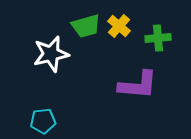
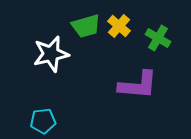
green cross: rotated 35 degrees clockwise
